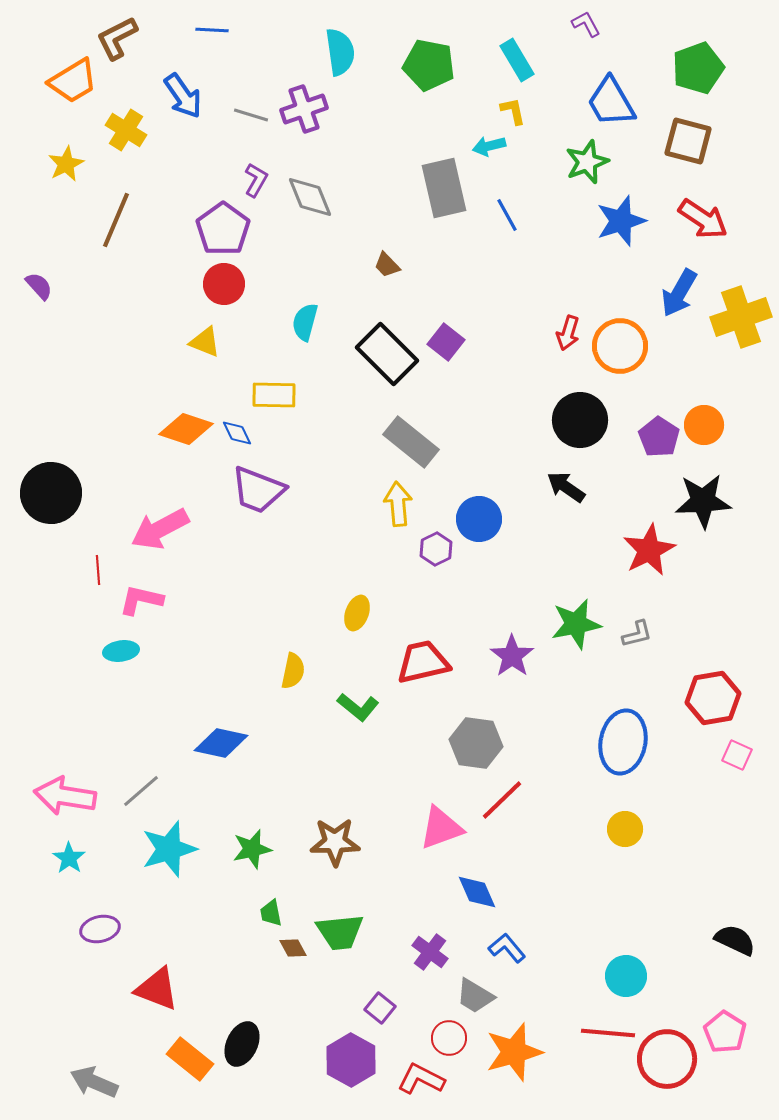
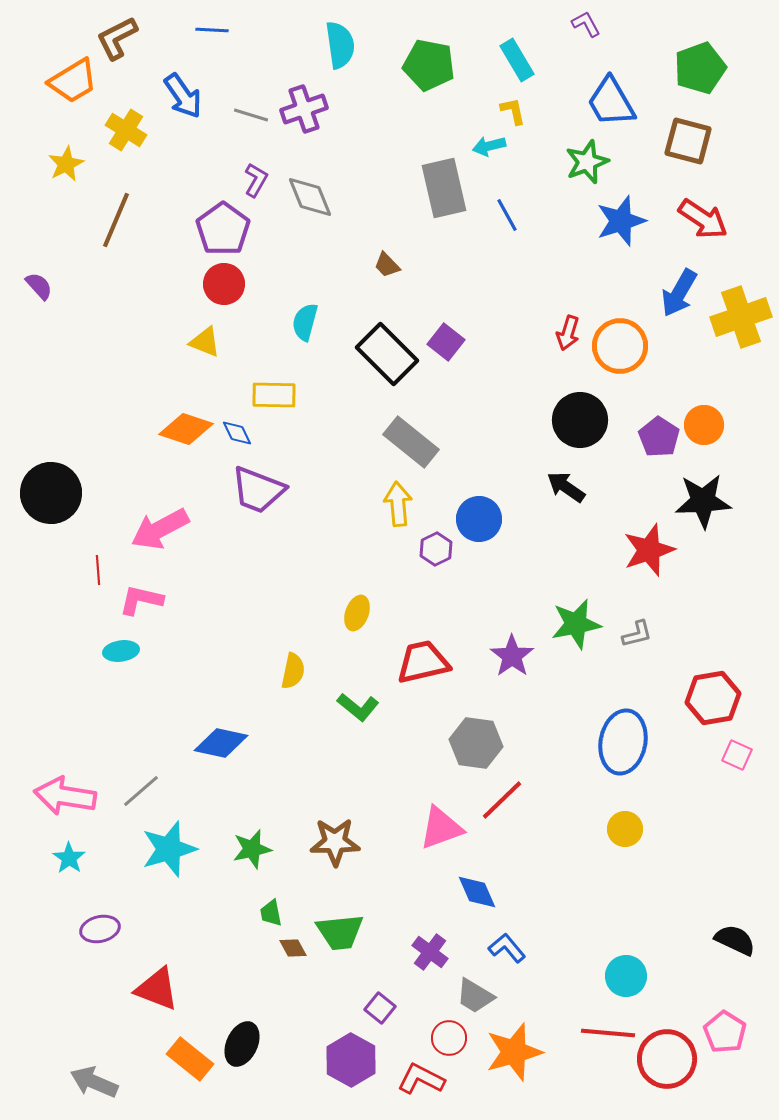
cyan semicircle at (340, 52): moved 7 px up
green pentagon at (698, 68): moved 2 px right
red star at (649, 550): rotated 8 degrees clockwise
